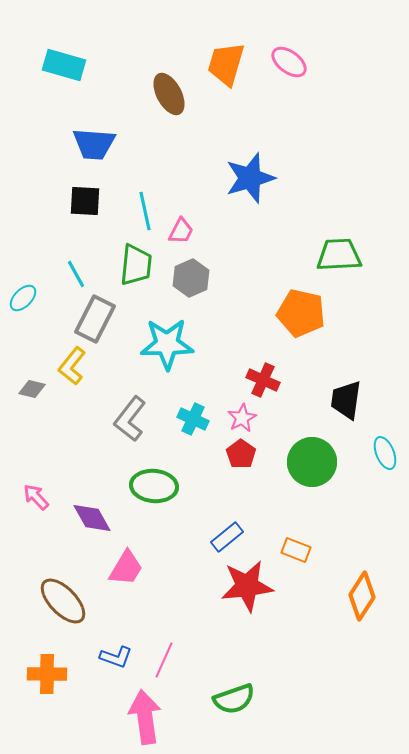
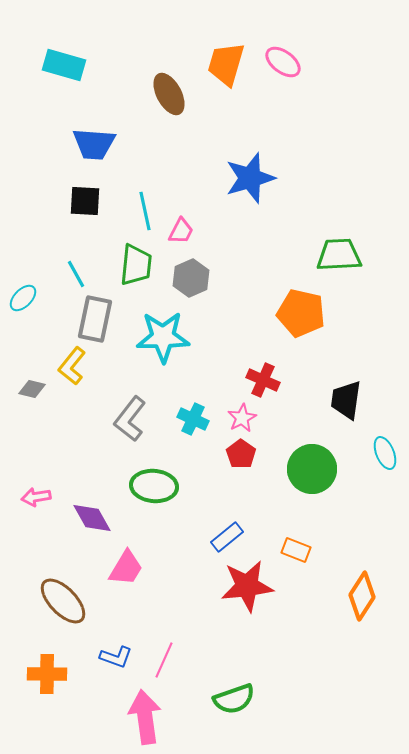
pink ellipse at (289, 62): moved 6 px left
gray rectangle at (95, 319): rotated 15 degrees counterclockwise
cyan star at (167, 344): moved 4 px left, 7 px up
green circle at (312, 462): moved 7 px down
pink arrow at (36, 497): rotated 56 degrees counterclockwise
